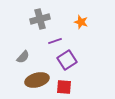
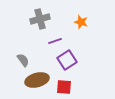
gray semicircle: moved 3 px down; rotated 80 degrees counterclockwise
